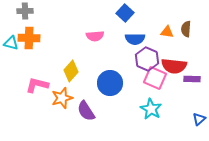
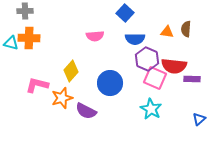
purple semicircle: rotated 30 degrees counterclockwise
